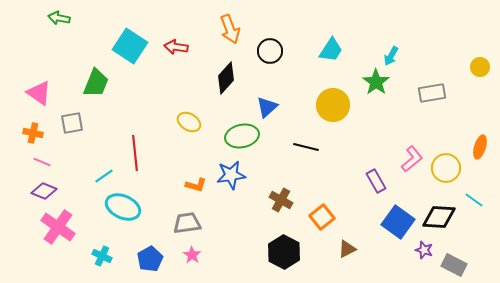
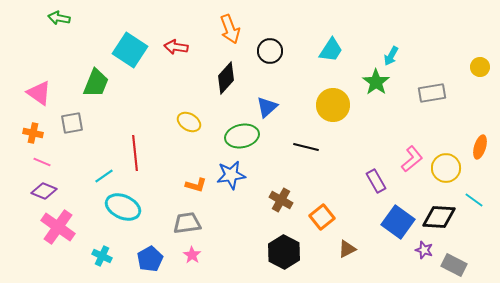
cyan square at (130, 46): moved 4 px down
